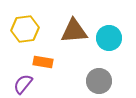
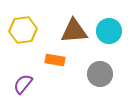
yellow hexagon: moved 2 px left, 1 px down
cyan circle: moved 7 px up
orange rectangle: moved 12 px right, 2 px up
gray circle: moved 1 px right, 7 px up
